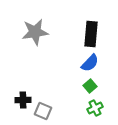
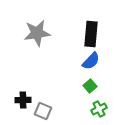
gray star: moved 2 px right, 1 px down
blue semicircle: moved 1 px right, 2 px up
green cross: moved 4 px right, 1 px down
